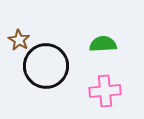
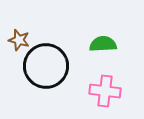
brown star: rotated 15 degrees counterclockwise
pink cross: rotated 12 degrees clockwise
